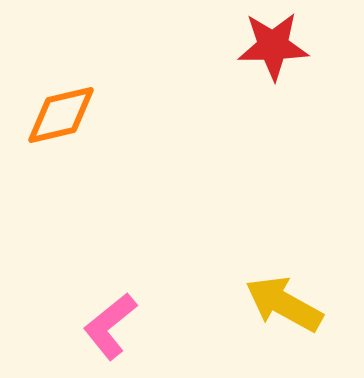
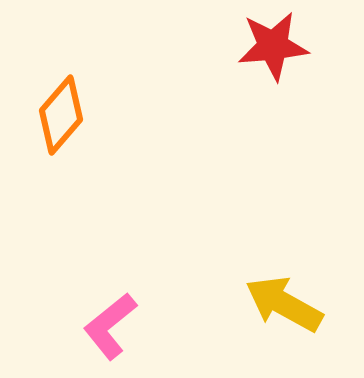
red star: rotated 4 degrees counterclockwise
orange diamond: rotated 36 degrees counterclockwise
